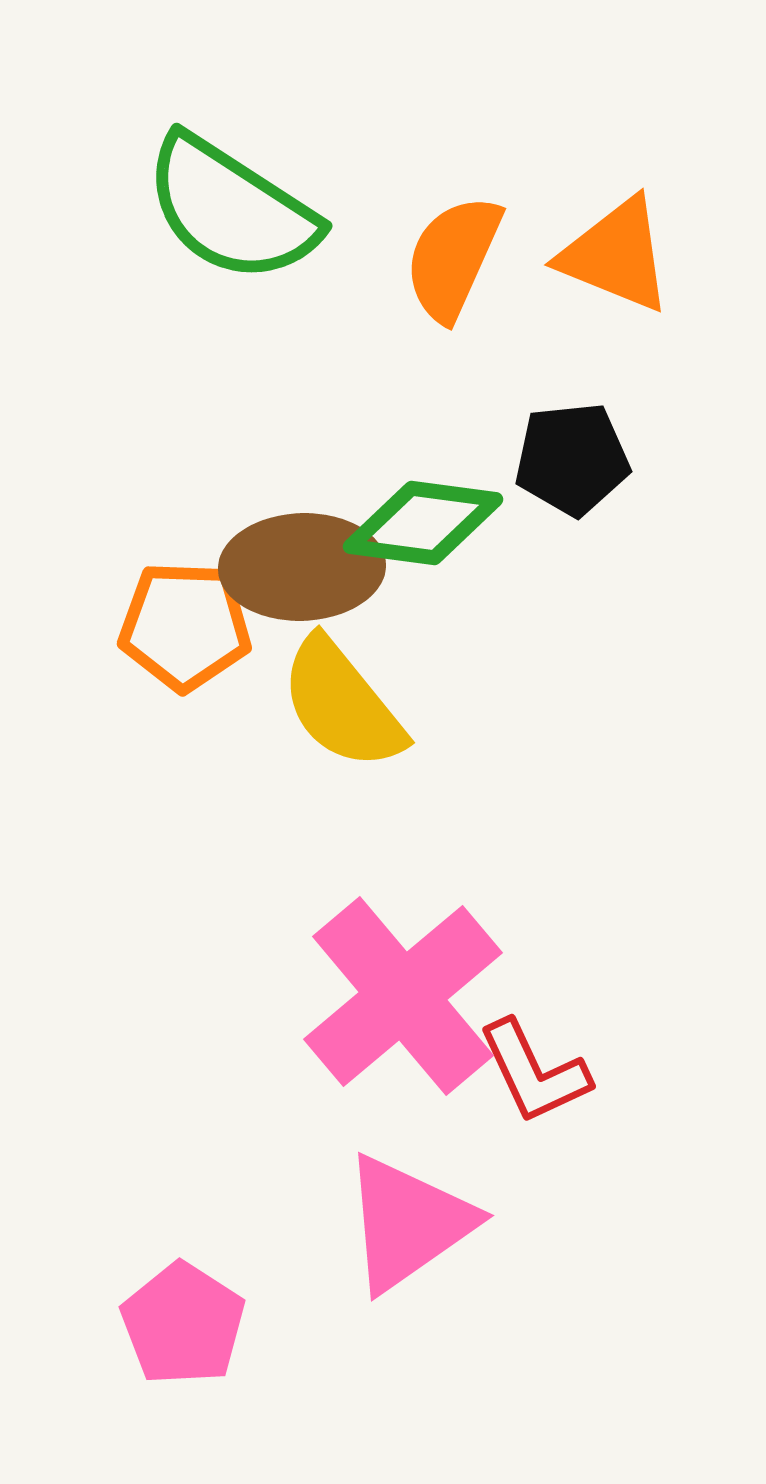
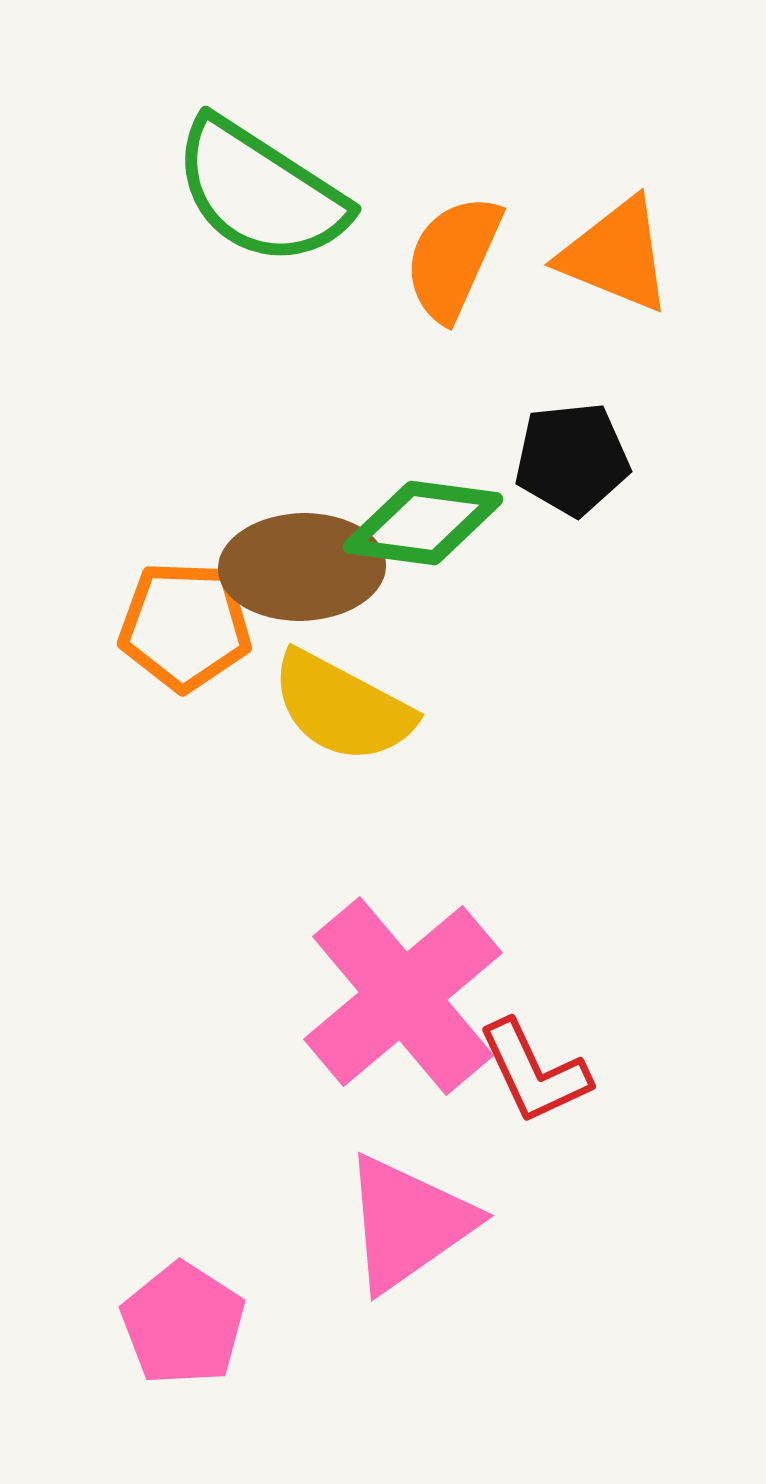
green semicircle: moved 29 px right, 17 px up
yellow semicircle: moved 3 px down; rotated 23 degrees counterclockwise
